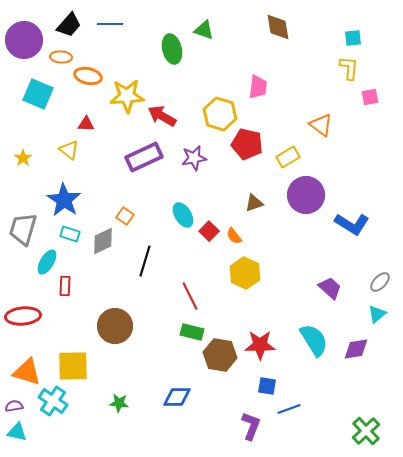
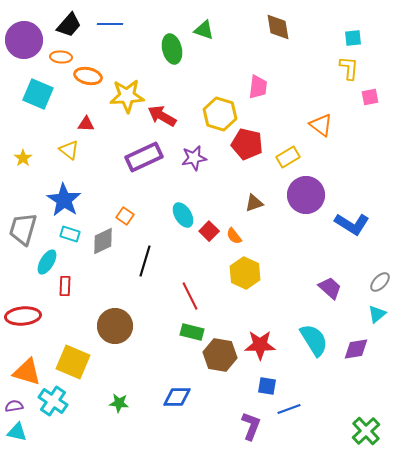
yellow square at (73, 366): moved 4 px up; rotated 24 degrees clockwise
